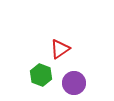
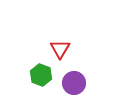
red triangle: rotated 25 degrees counterclockwise
